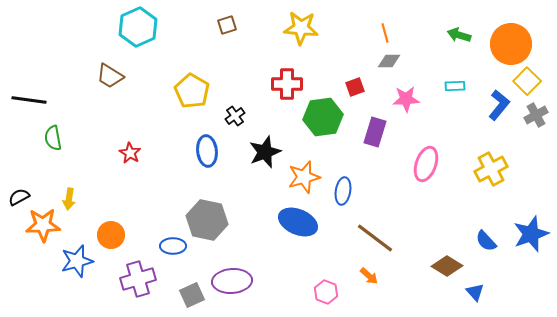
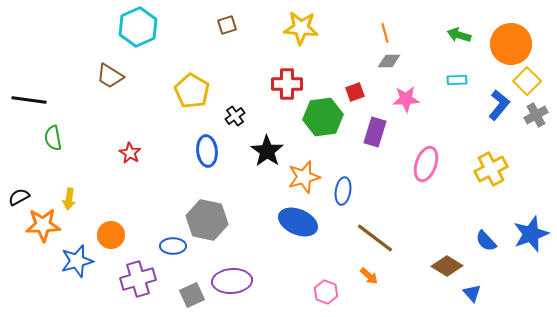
cyan rectangle at (455, 86): moved 2 px right, 6 px up
red square at (355, 87): moved 5 px down
black star at (265, 152): moved 2 px right, 1 px up; rotated 16 degrees counterclockwise
blue triangle at (475, 292): moved 3 px left, 1 px down
